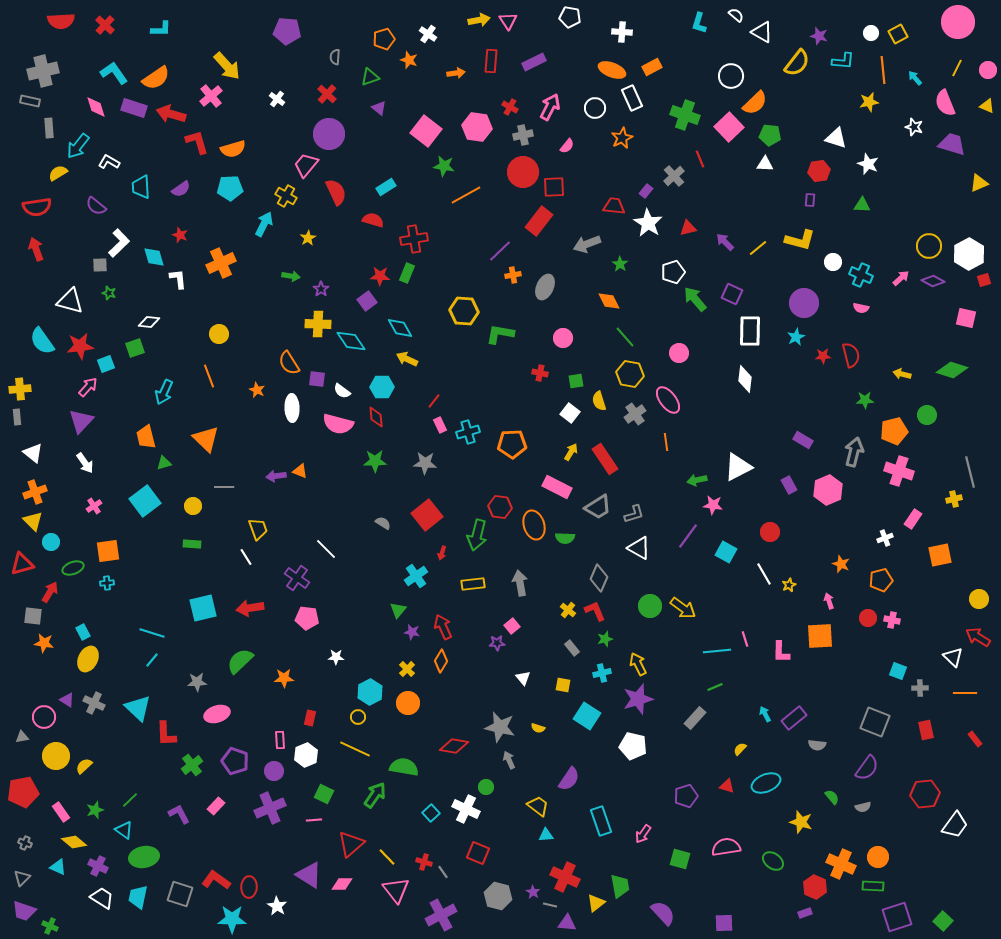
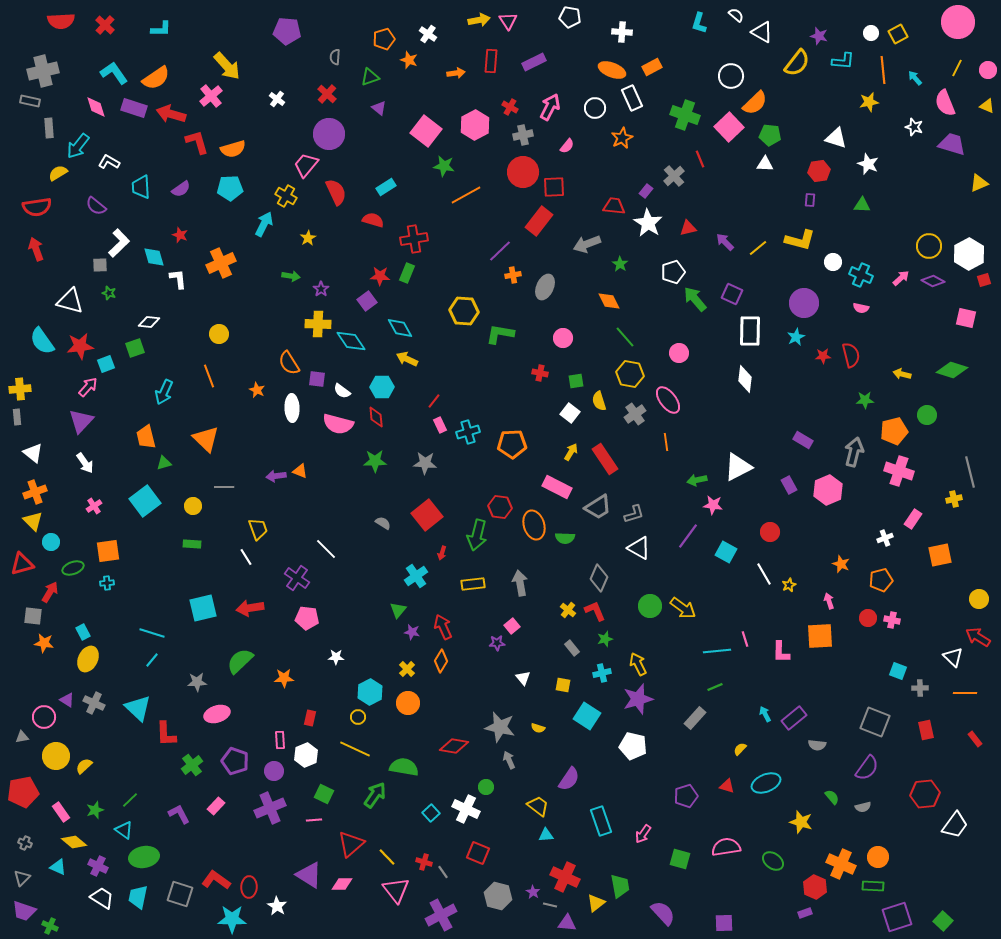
pink hexagon at (477, 127): moved 2 px left, 2 px up; rotated 24 degrees clockwise
